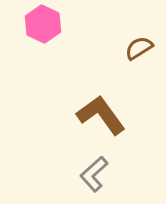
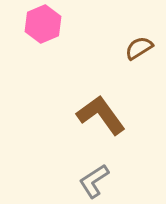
pink hexagon: rotated 12 degrees clockwise
gray L-shape: moved 7 px down; rotated 9 degrees clockwise
